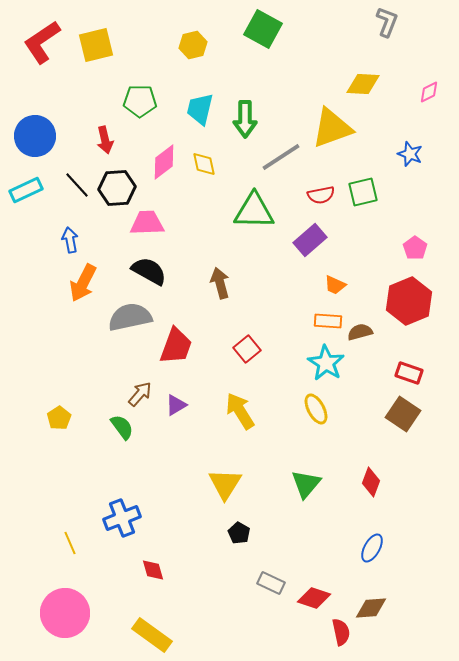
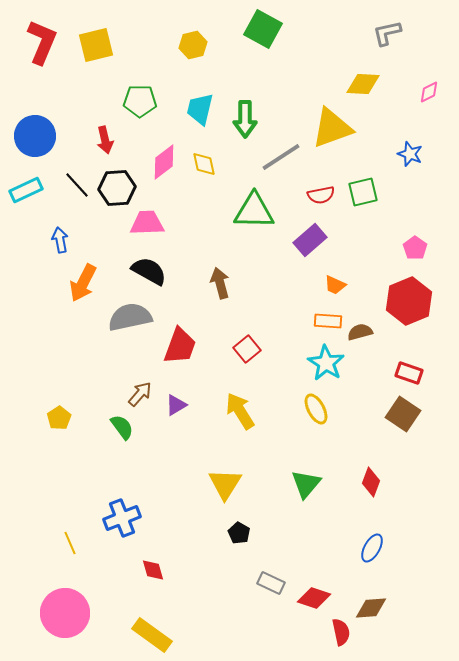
gray L-shape at (387, 22): moved 11 px down; rotated 124 degrees counterclockwise
red L-shape at (42, 42): rotated 147 degrees clockwise
blue arrow at (70, 240): moved 10 px left
red trapezoid at (176, 346): moved 4 px right
